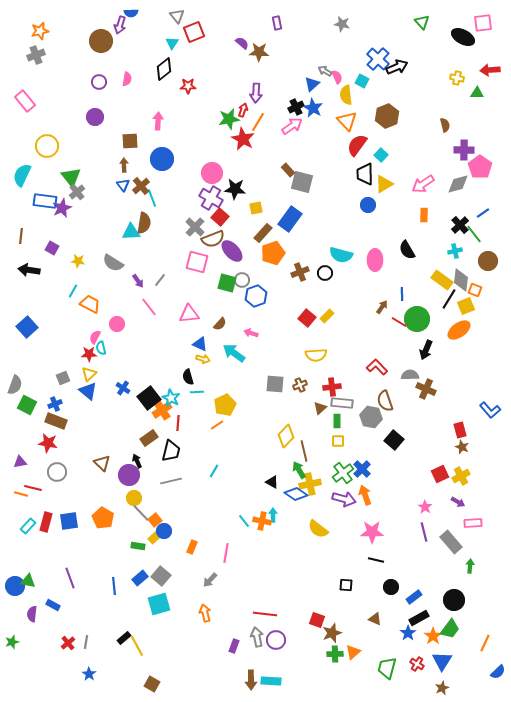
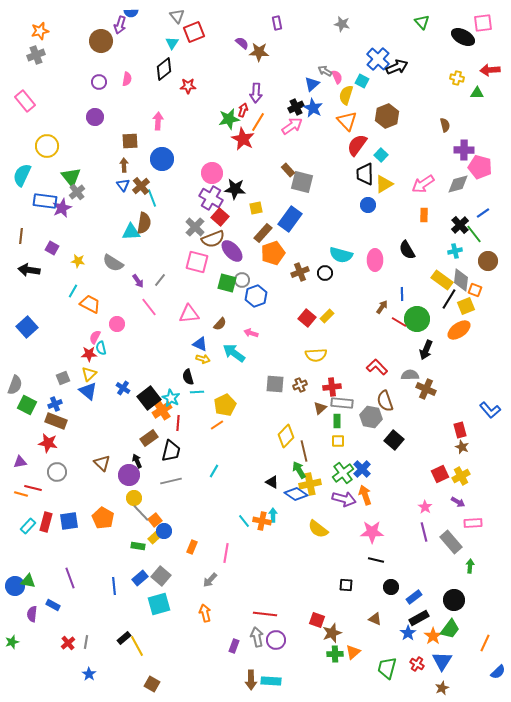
yellow semicircle at (346, 95): rotated 24 degrees clockwise
pink pentagon at (480, 167): rotated 20 degrees counterclockwise
